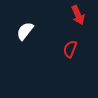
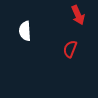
white semicircle: rotated 42 degrees counterclockwise
